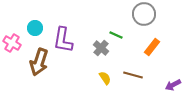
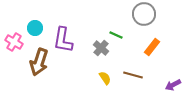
pink cross: moved 2 px right, 1 px up
